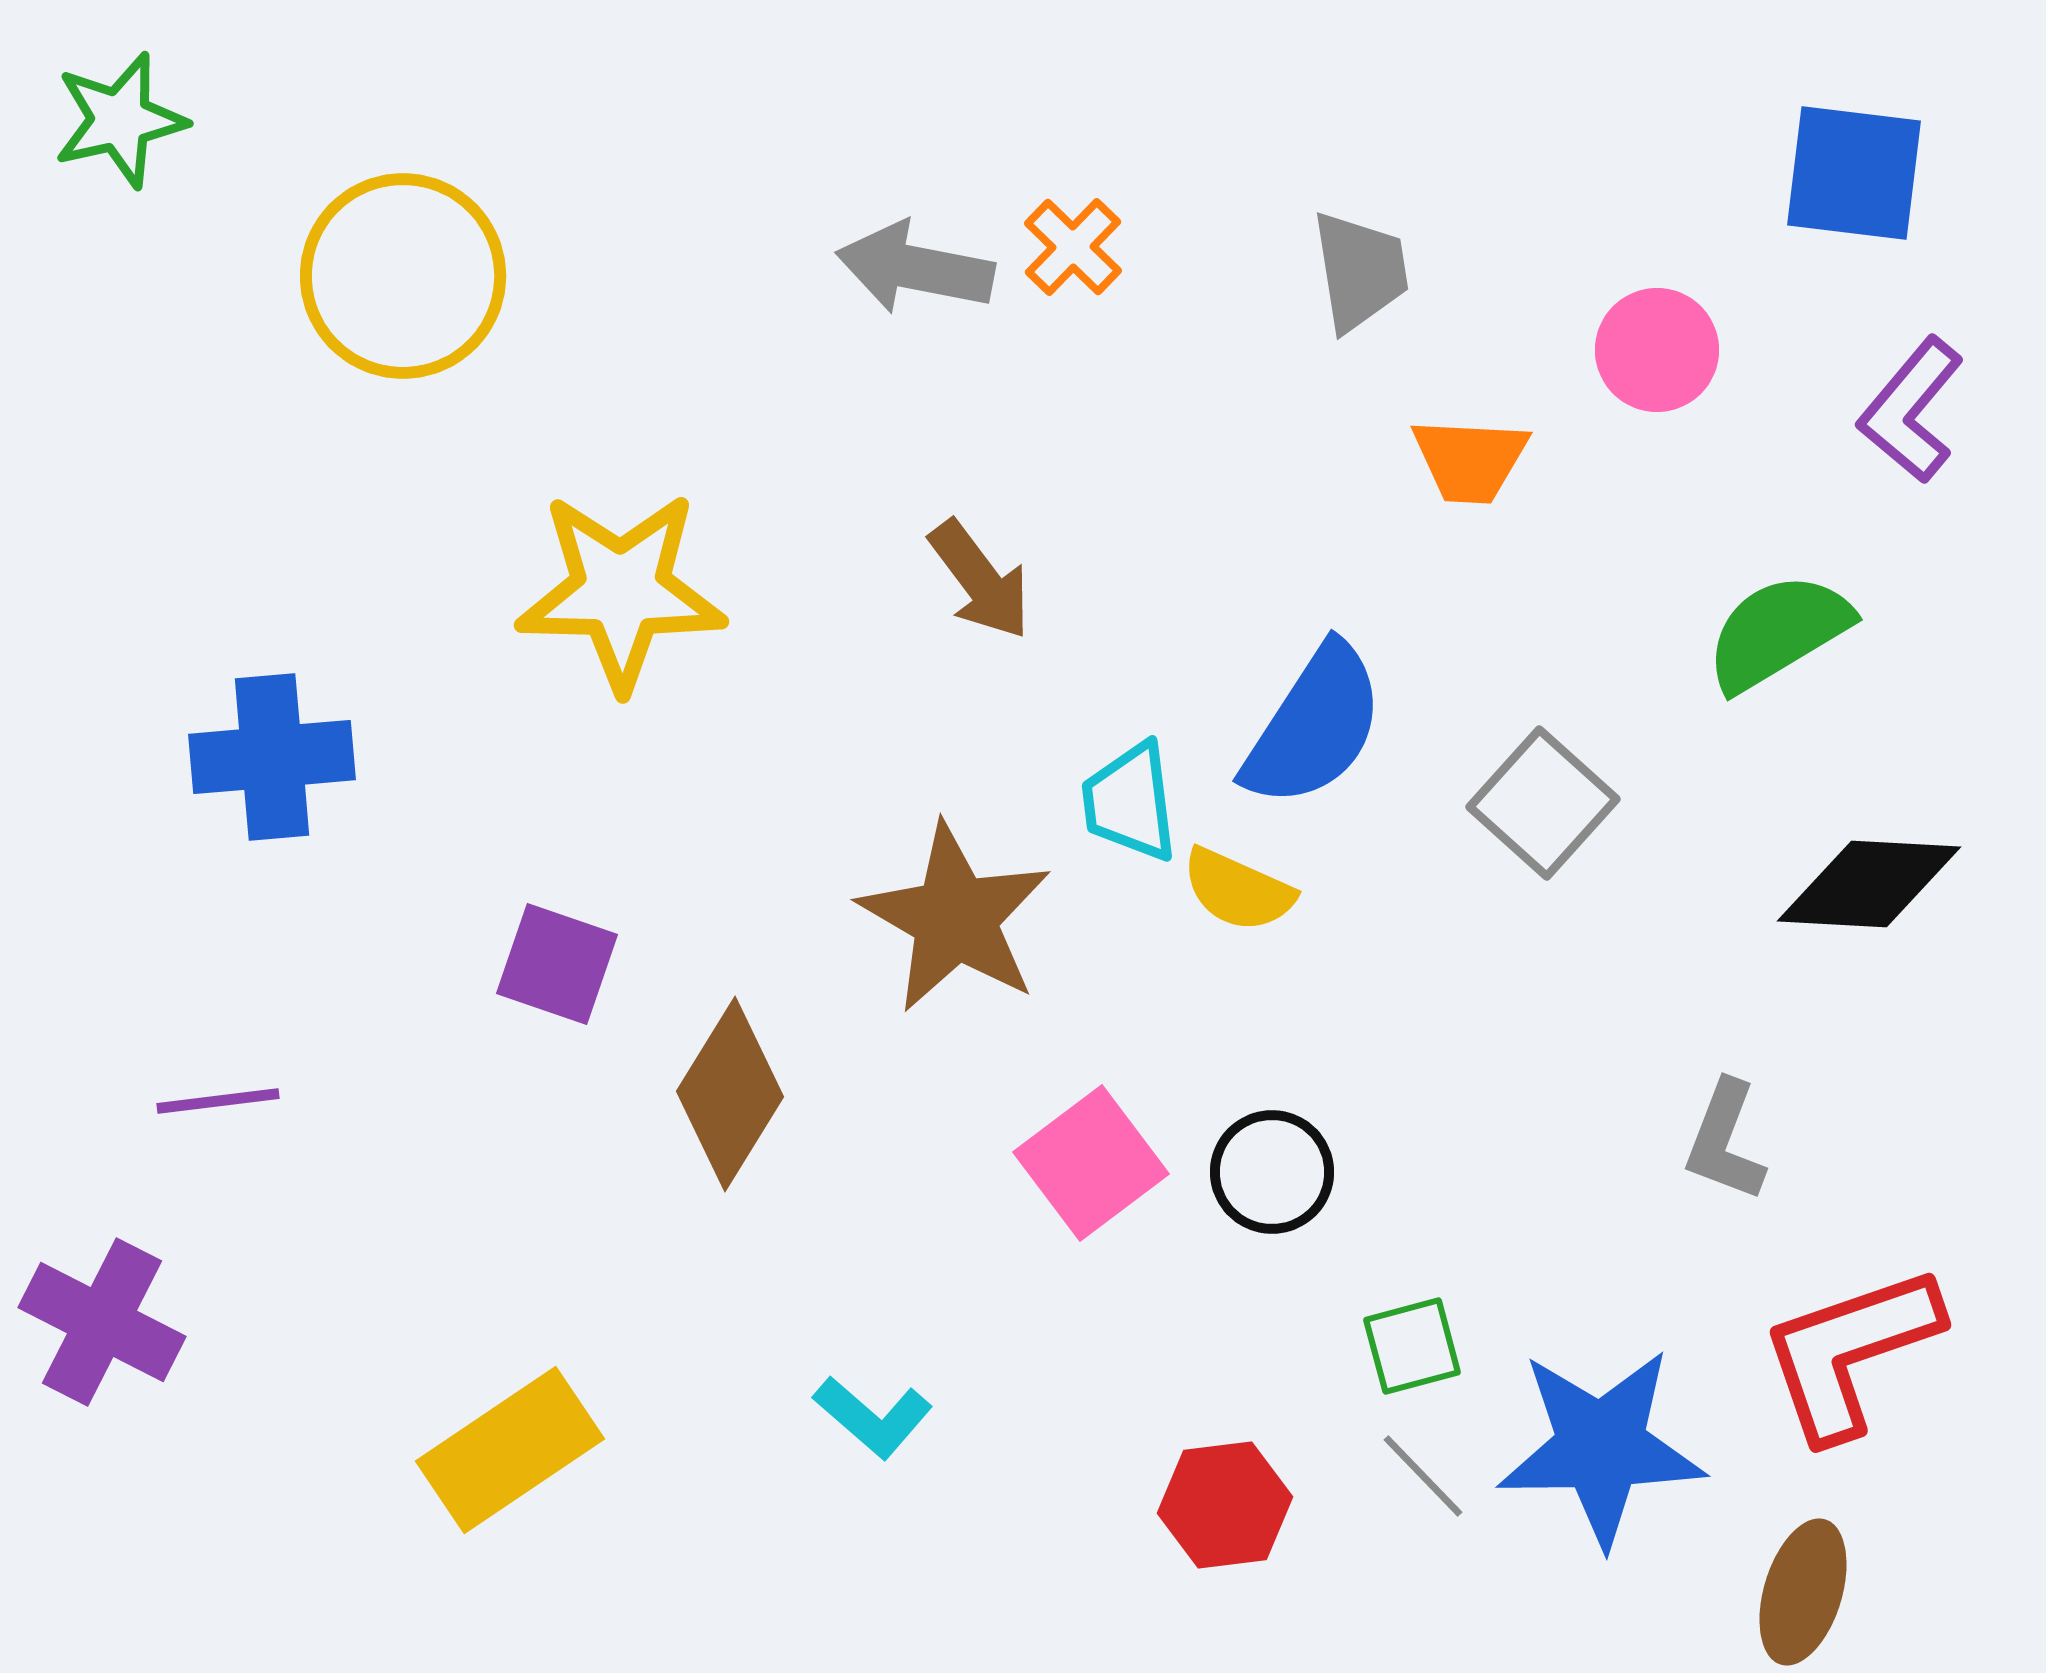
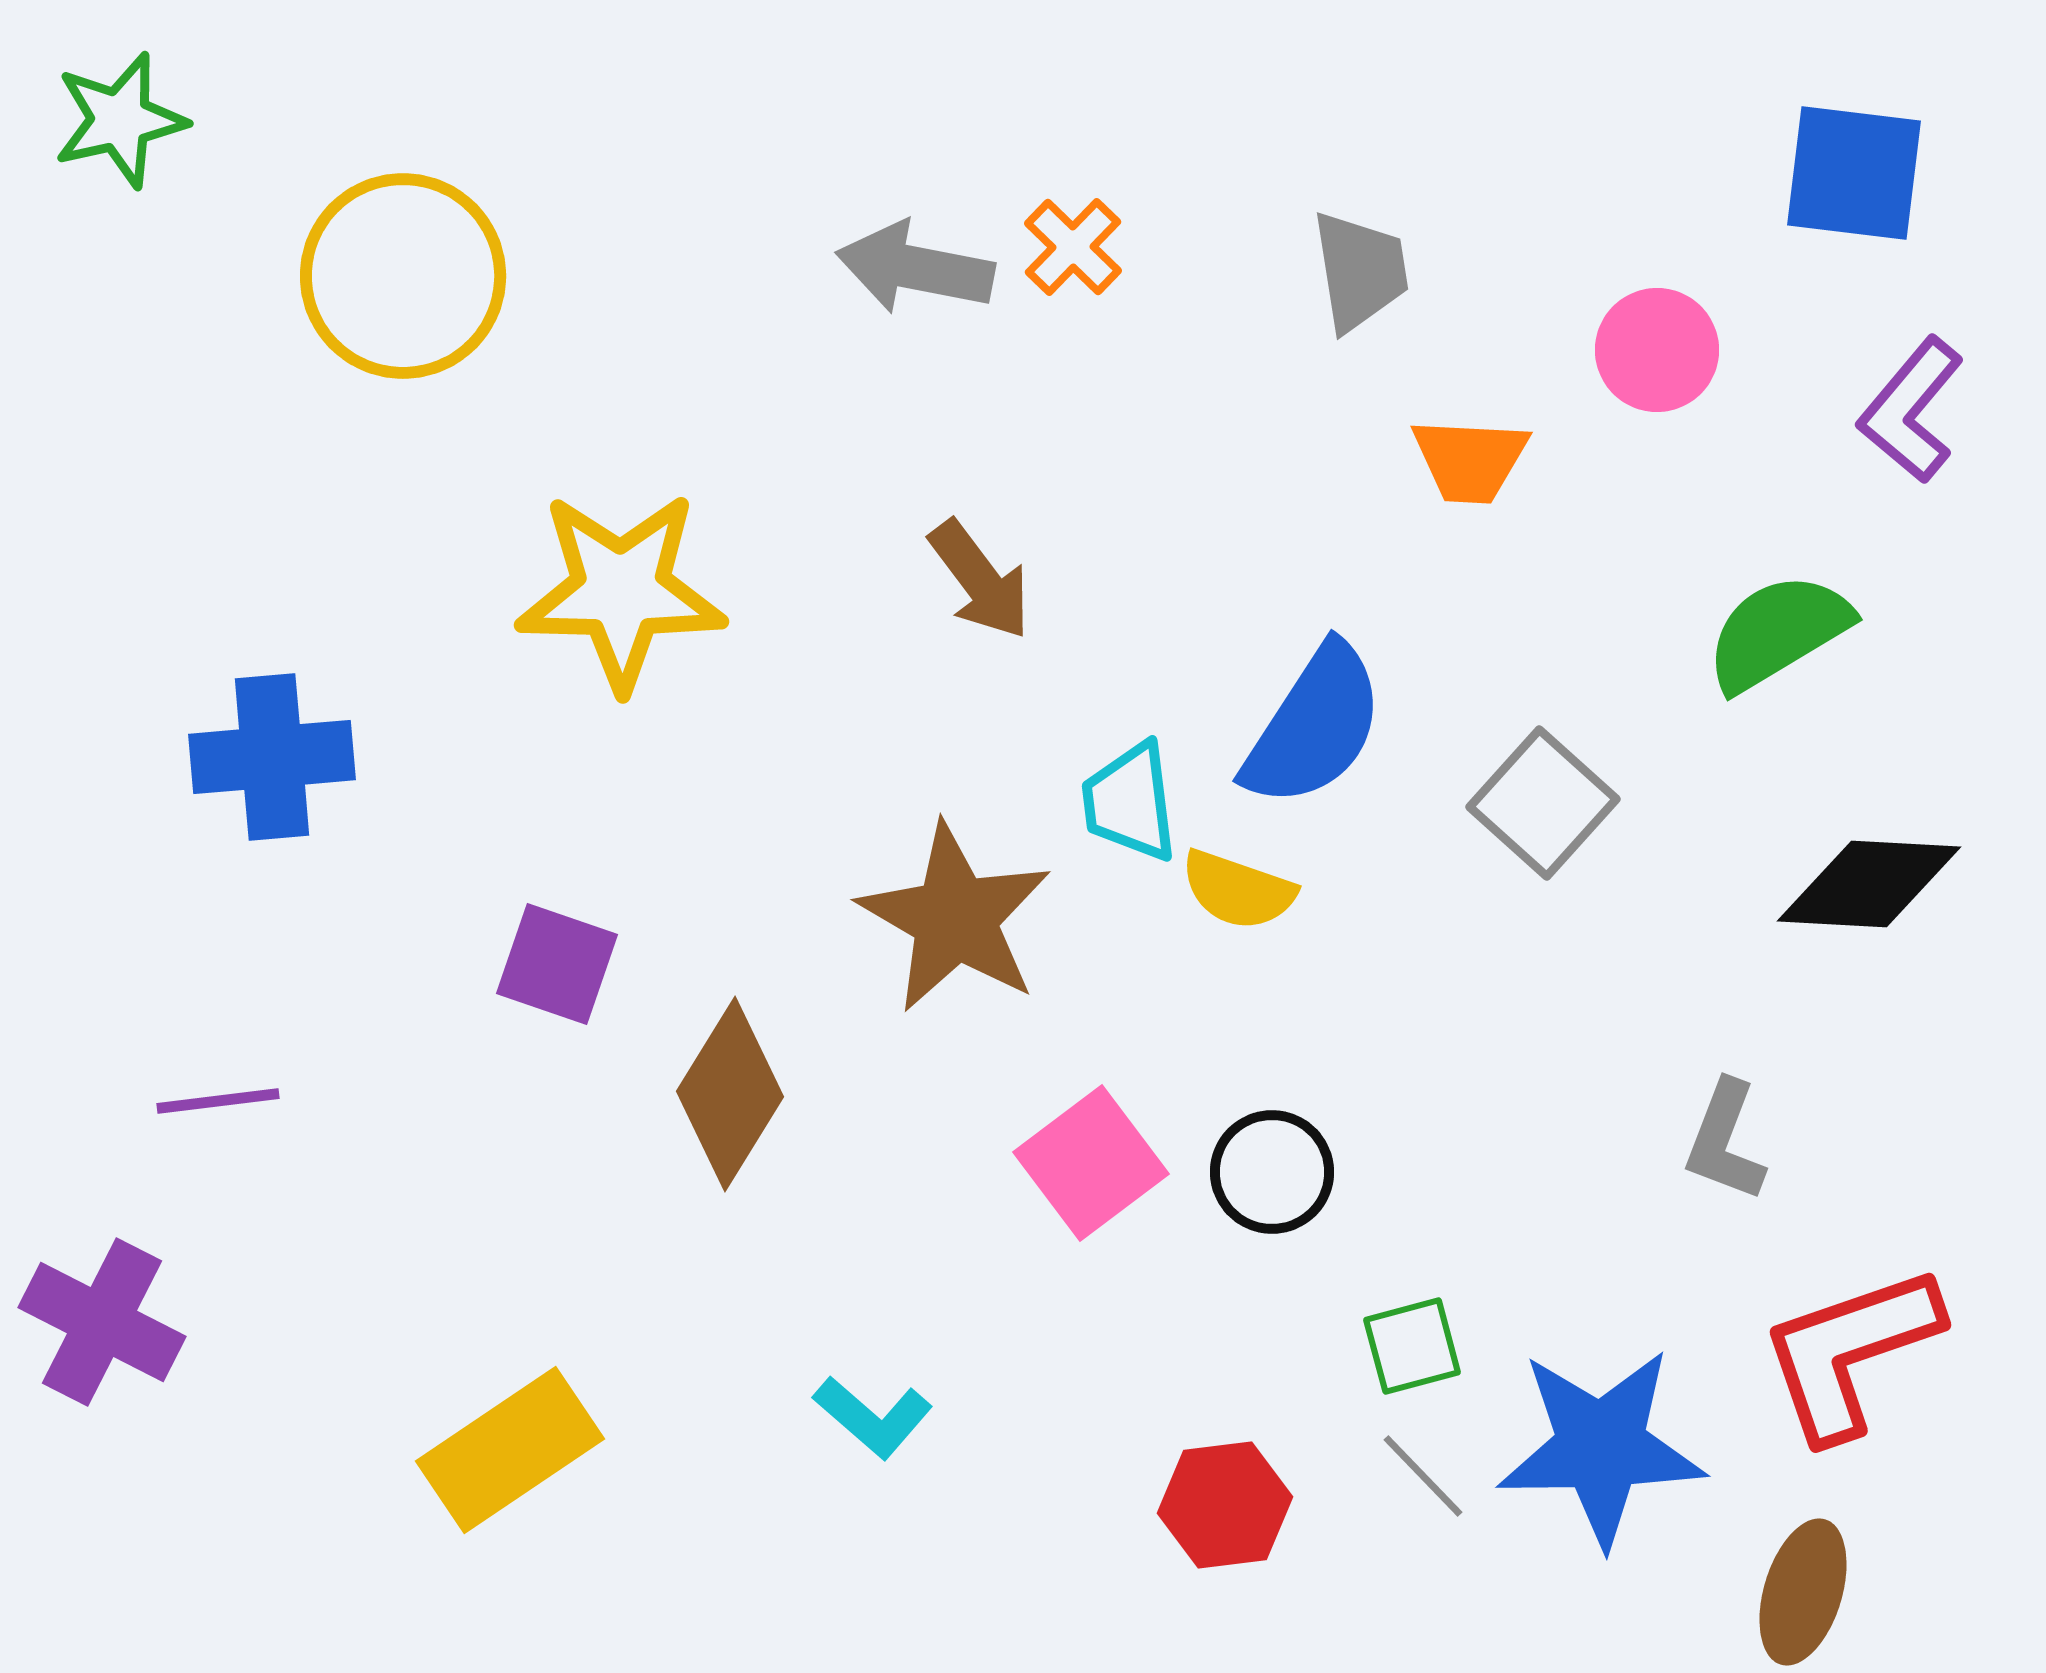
yellow semicircle: rotated 5 degrees counterclockwise
